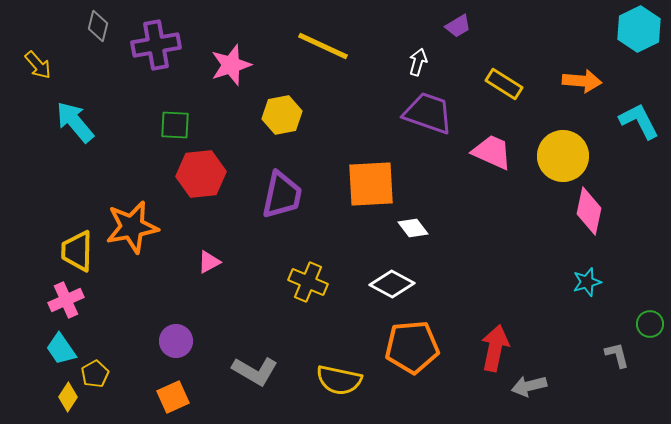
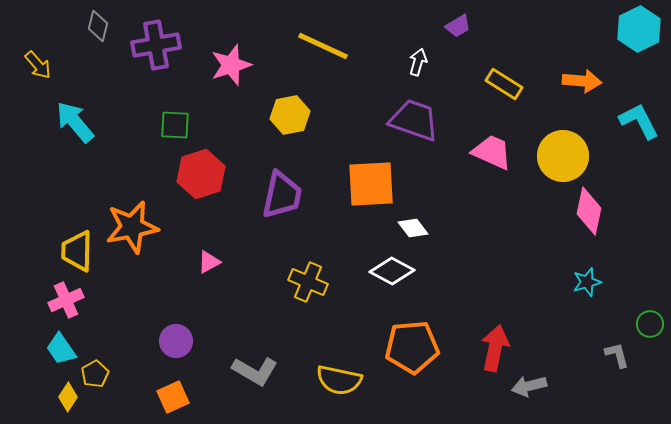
purple trapezoid at (428, 113): moved 14 px left, 7 px down
yellow hexagon at (282, 115): moved 8 px right
red hexagon at (201, 174): rotated 12 degrees counterclockwise
white diamond at (392, 284): moved 13 px up
